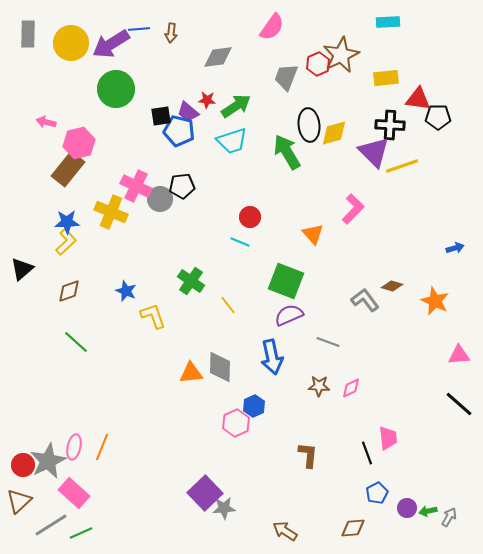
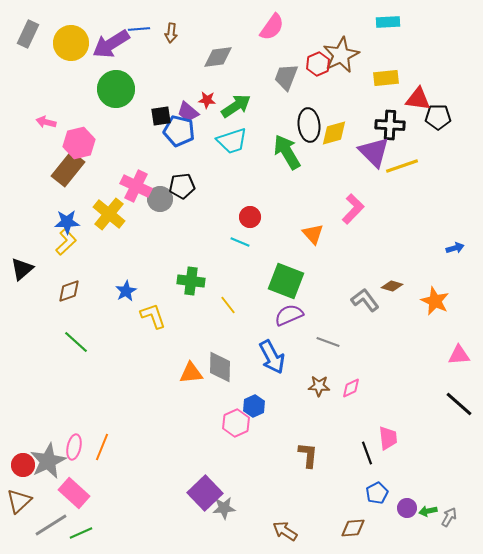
gray rectangle at (28, 34): rotated 24 degrees clockwise
yellow cross at (111, 212): moved 2 px left, 2 px down; rotated 16 degrees clockwise
green cross at (191, 281): rotated 28 degrees counterclockwise
blue star at (126, 291): rotated 20 degrees clockwise
blue arrow at (272, 357): rotated 16 degrees counterclockwise
